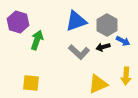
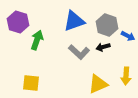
blue triangle: moved 2 px left
gray hexagon: rotated 10 degrees counterclockwise
blue arrow: moved 5 px right, 5 px up
